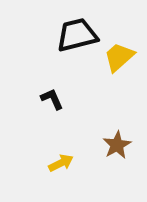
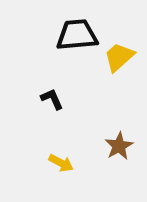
black trapezoid: rotated 9 degrees clockwise
brown star: moved 2 px right, 1 px down
yellow arrow: rotated 55 degrees clockwise
